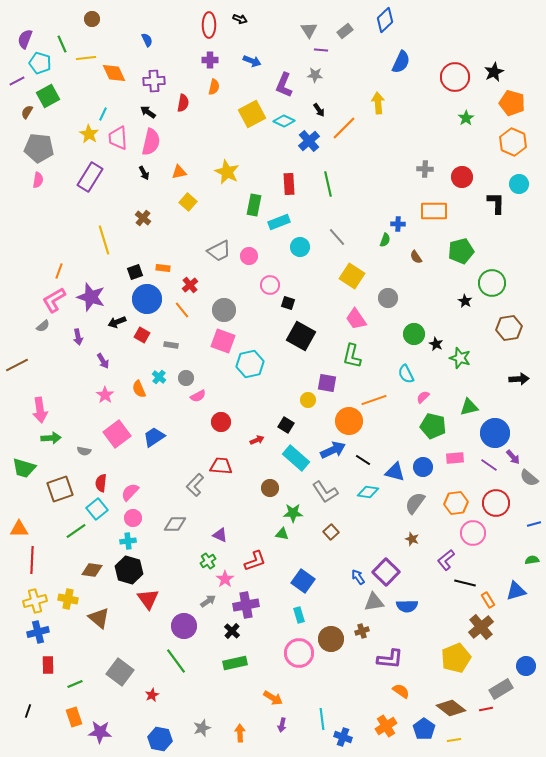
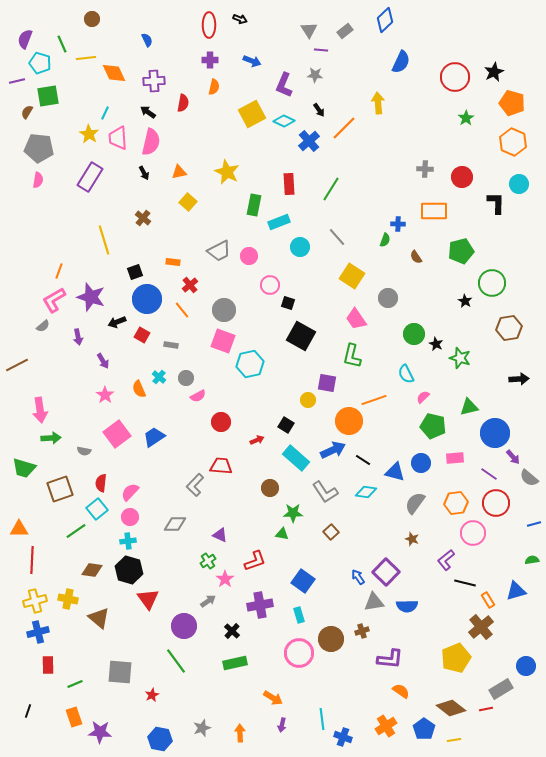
purple line at (17, 81): rotated 14 degrees clockwise
green square at (48, 96): rotated 20 degrees clockwise
cyan line at (103, 114): moved 2 px right, 1 px up
green line at (328, 184): moved 3 px right, 5 px down; rotated 45 degrees clockwise
orange rectangle at (163, 268): moved 10 px right, 6 px up
purple line at (489, 465): moved 9 px down
blue circle at (423, 467): moved 2 px left, 4 px up
cyan diamond at (368, 492): moved 2 px left
pink circle at (133, 518): moved 3 px left, 1 px up
purple cross at (246, 605): moved 14 px right
gray square at (120, 672): rotated 32 degrees counterclockwise
